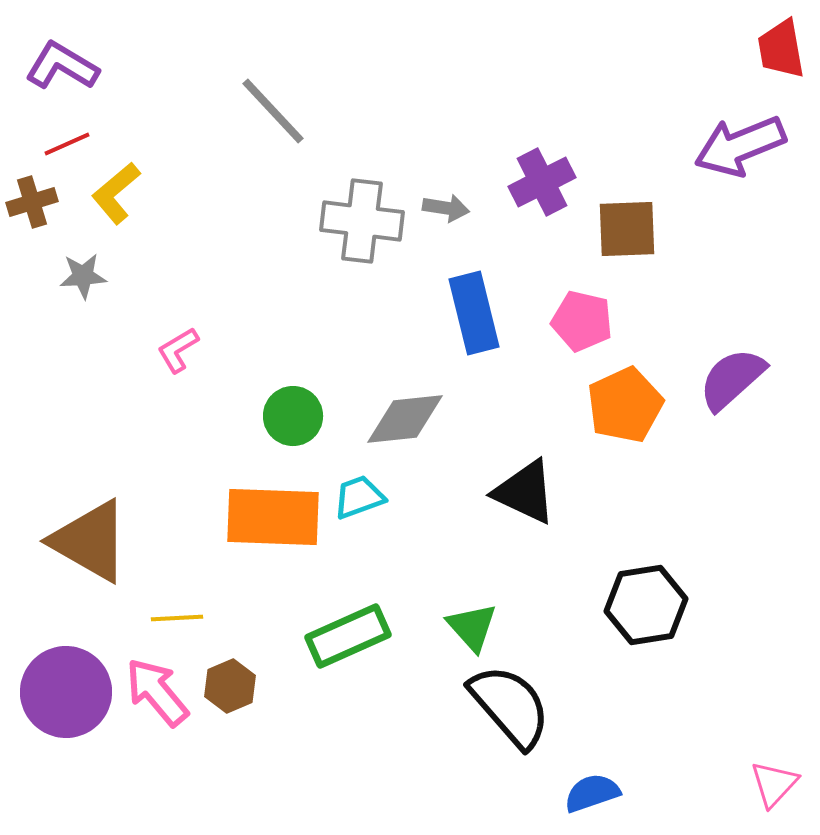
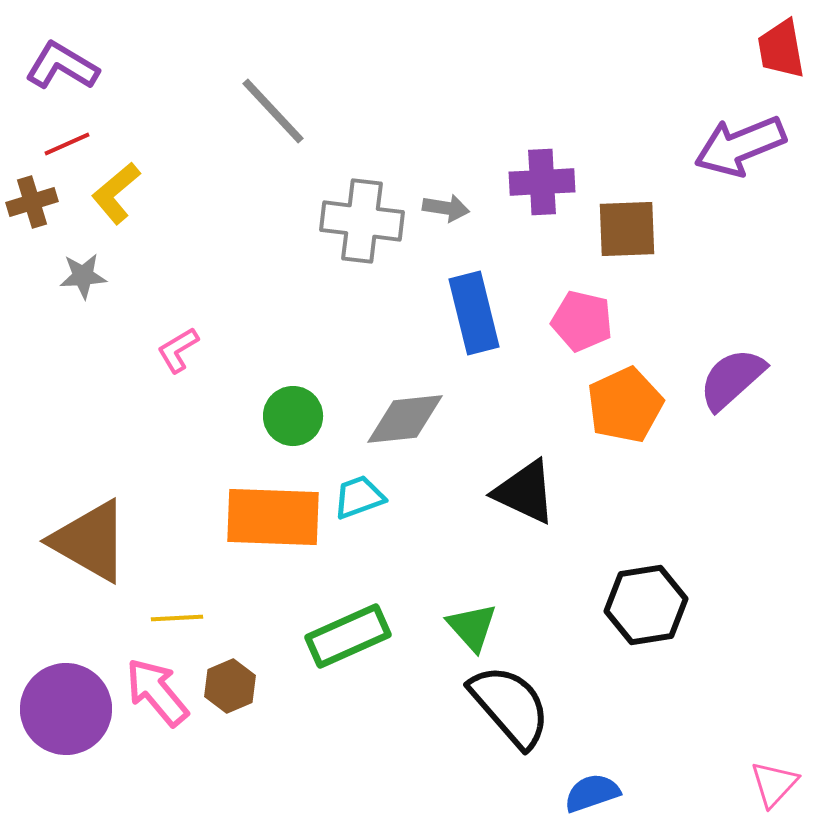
purple cross: rotated 24 degrees clockwise
purple circle: moved 17 px down
